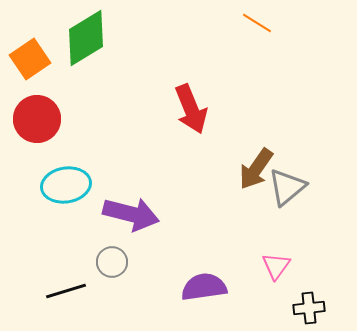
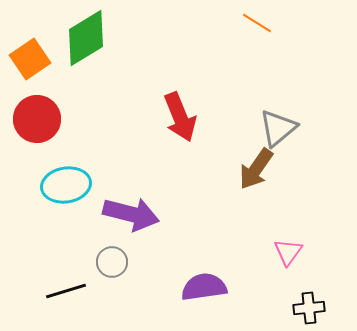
red arrow: moved 11 px left, 8 px down
gray triangle: moved 9 px left, 59 px up
pink triangle: moved 12 px right, 14 px up
